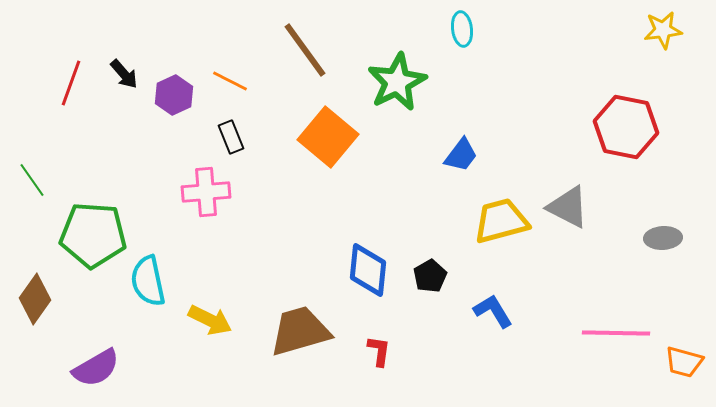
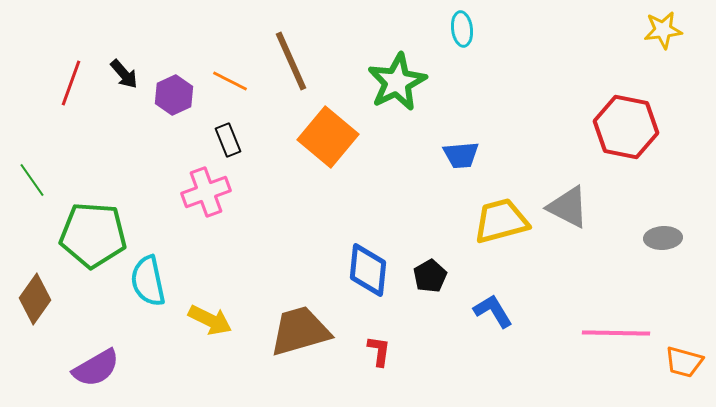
brown line: moved 14 px left, 11 px down; rotated 12 degrees clockwise
black rectangle: moved 3 px left, 3 px down
blue trapezoid: rotated 48 degrees clockwise
pink cross: rotated 15 degrees counterclockwise
